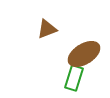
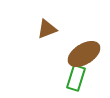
green rectangle: moved 2 px right
